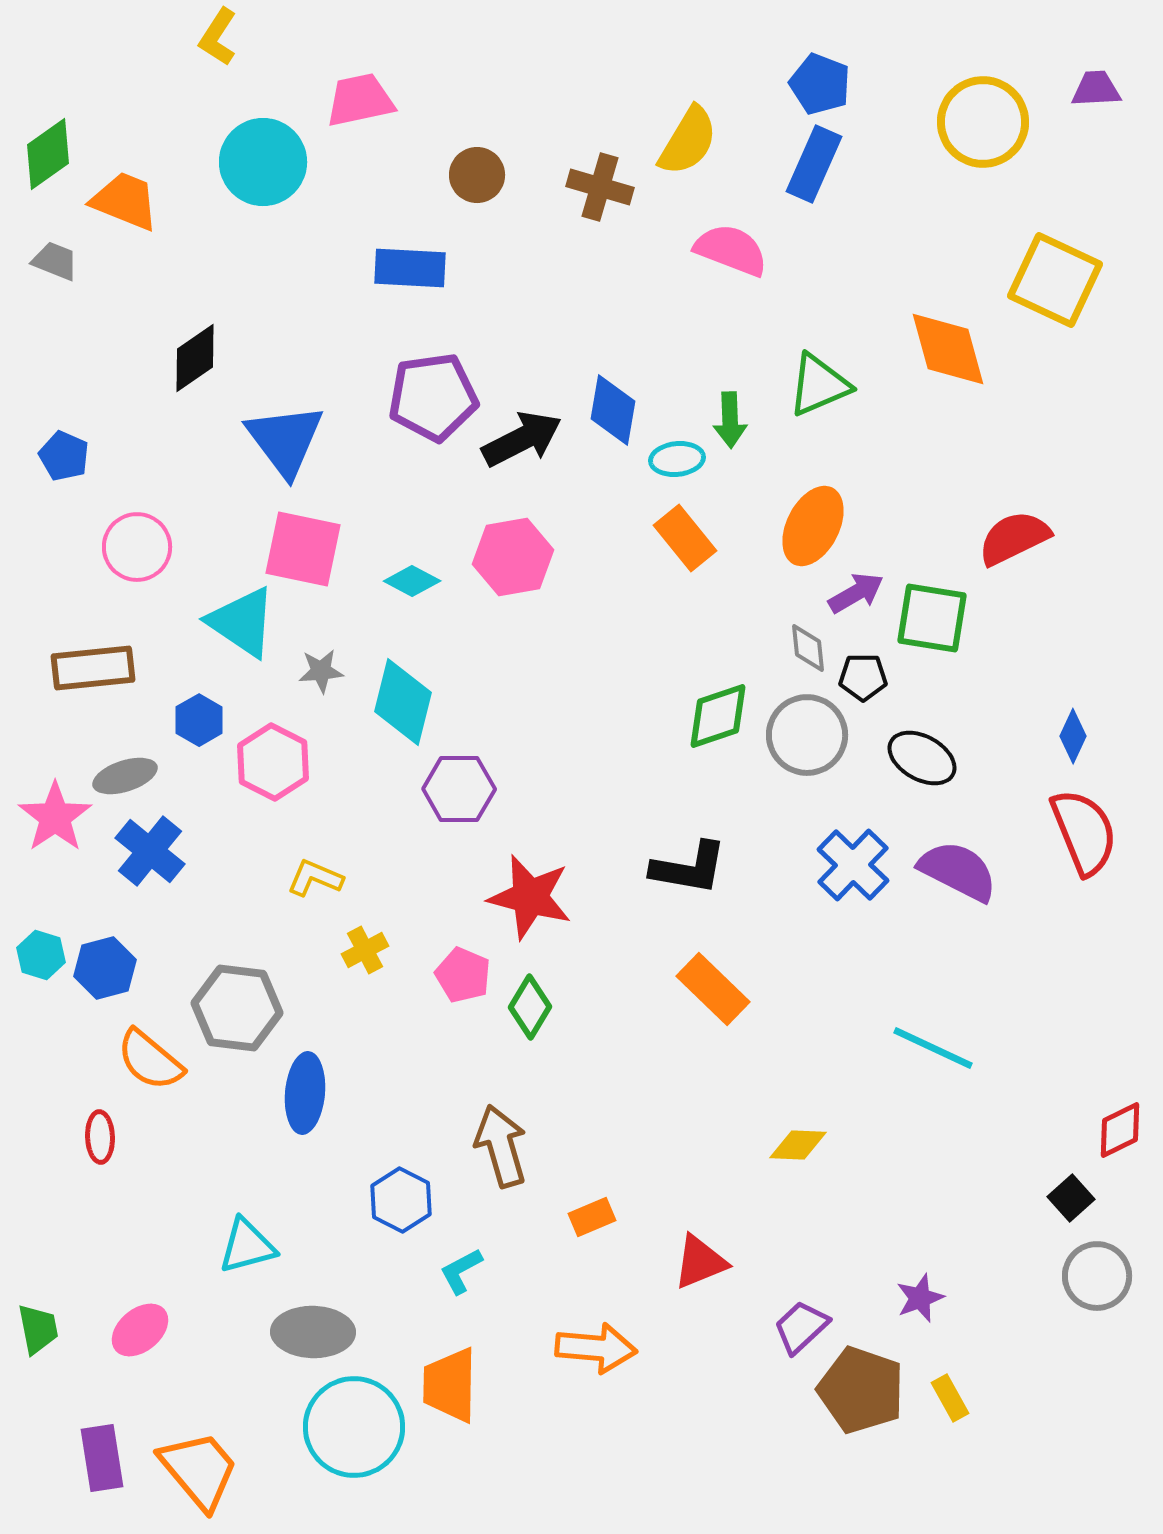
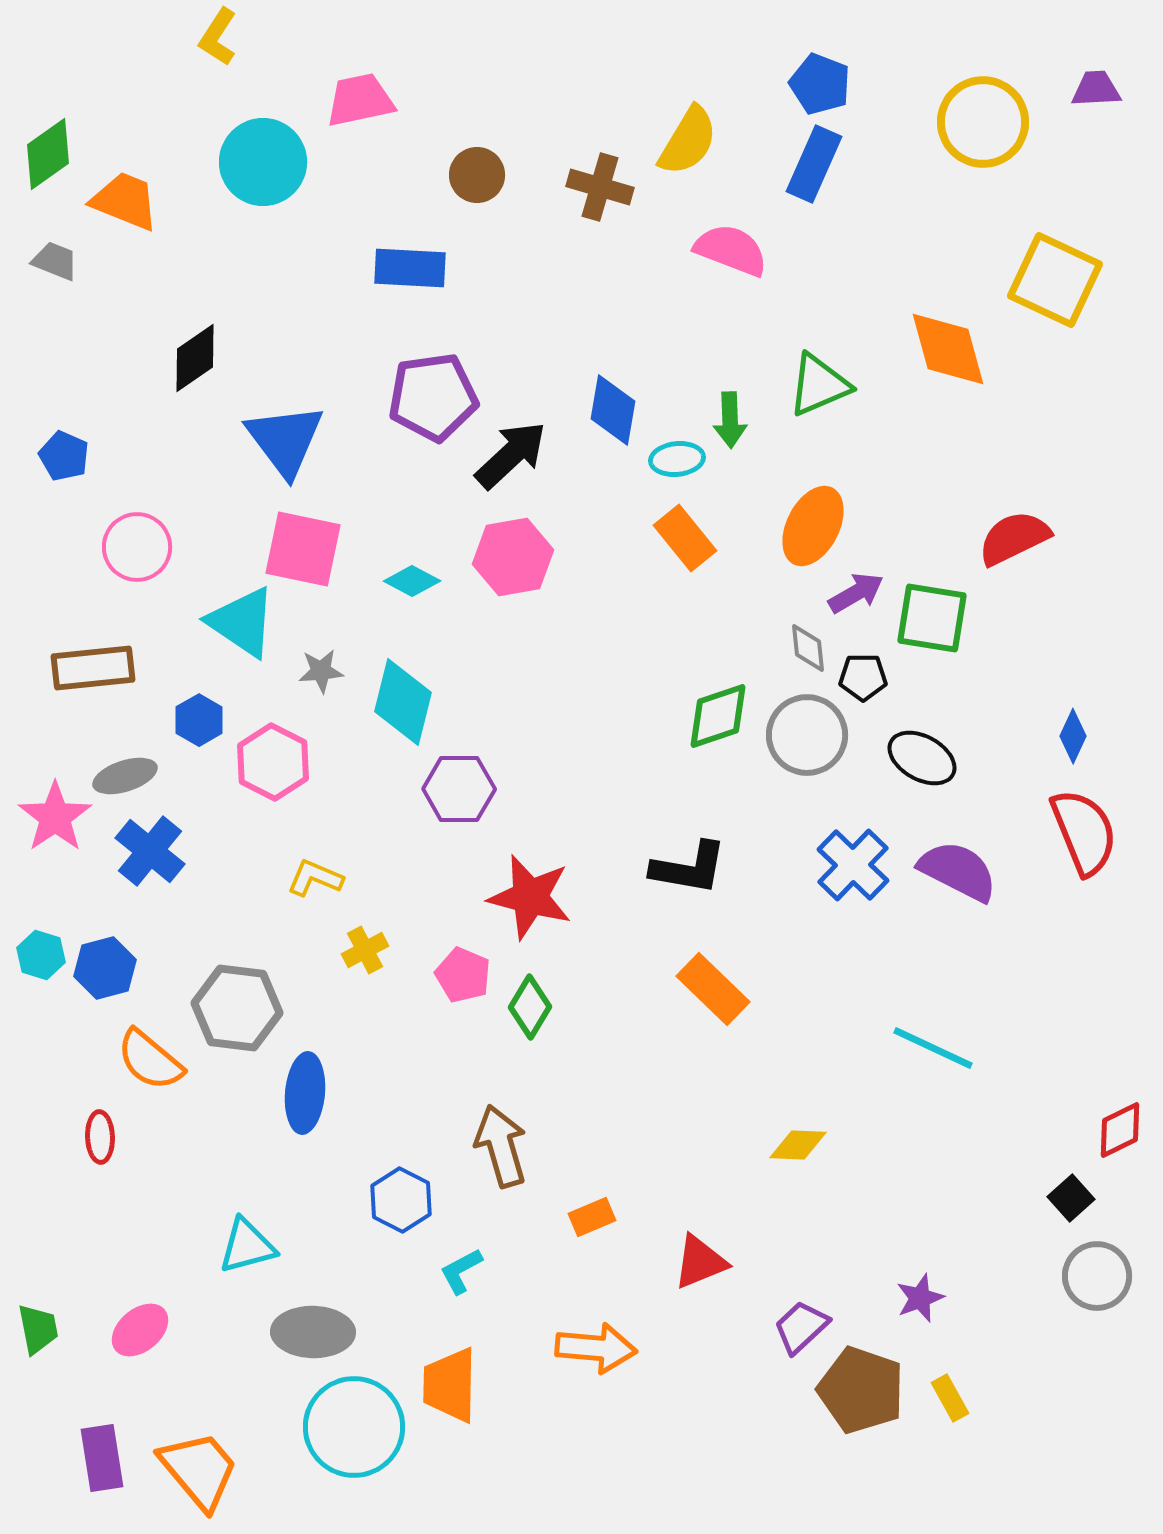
black arrow at (522, 439): moved 11 px left, 16 px down; rotated 16 degrees counterclockwise
